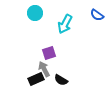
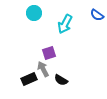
cyan circle: moved 1 px left
gray arrow: moved 1 px left
black rectangle: moved 7 px left
